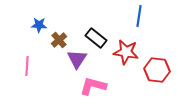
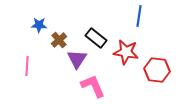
pink L-shape: rotated 52 degrees clockwise
